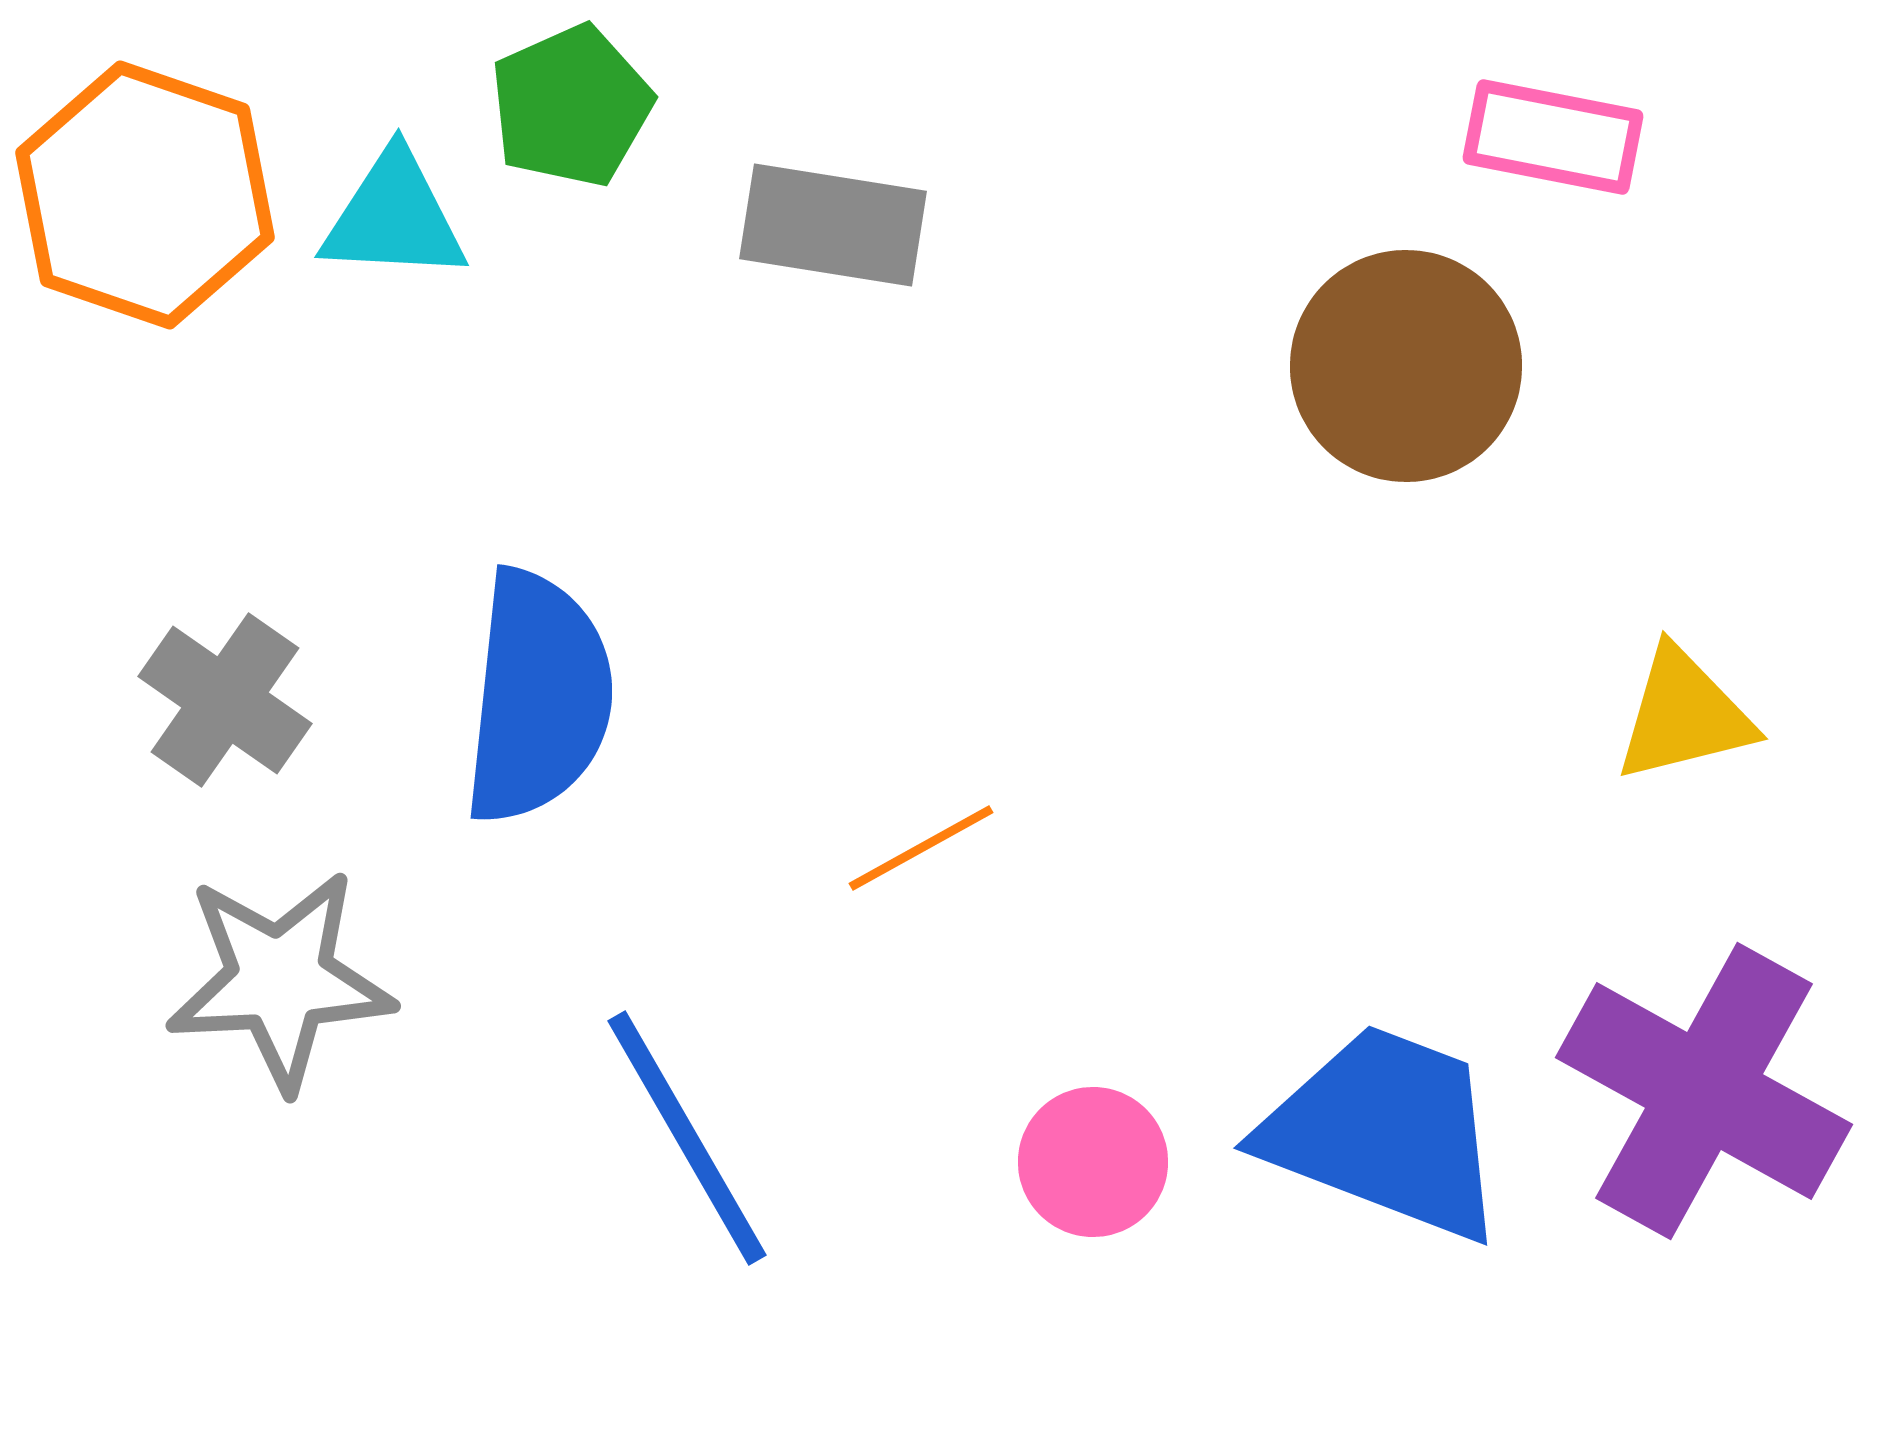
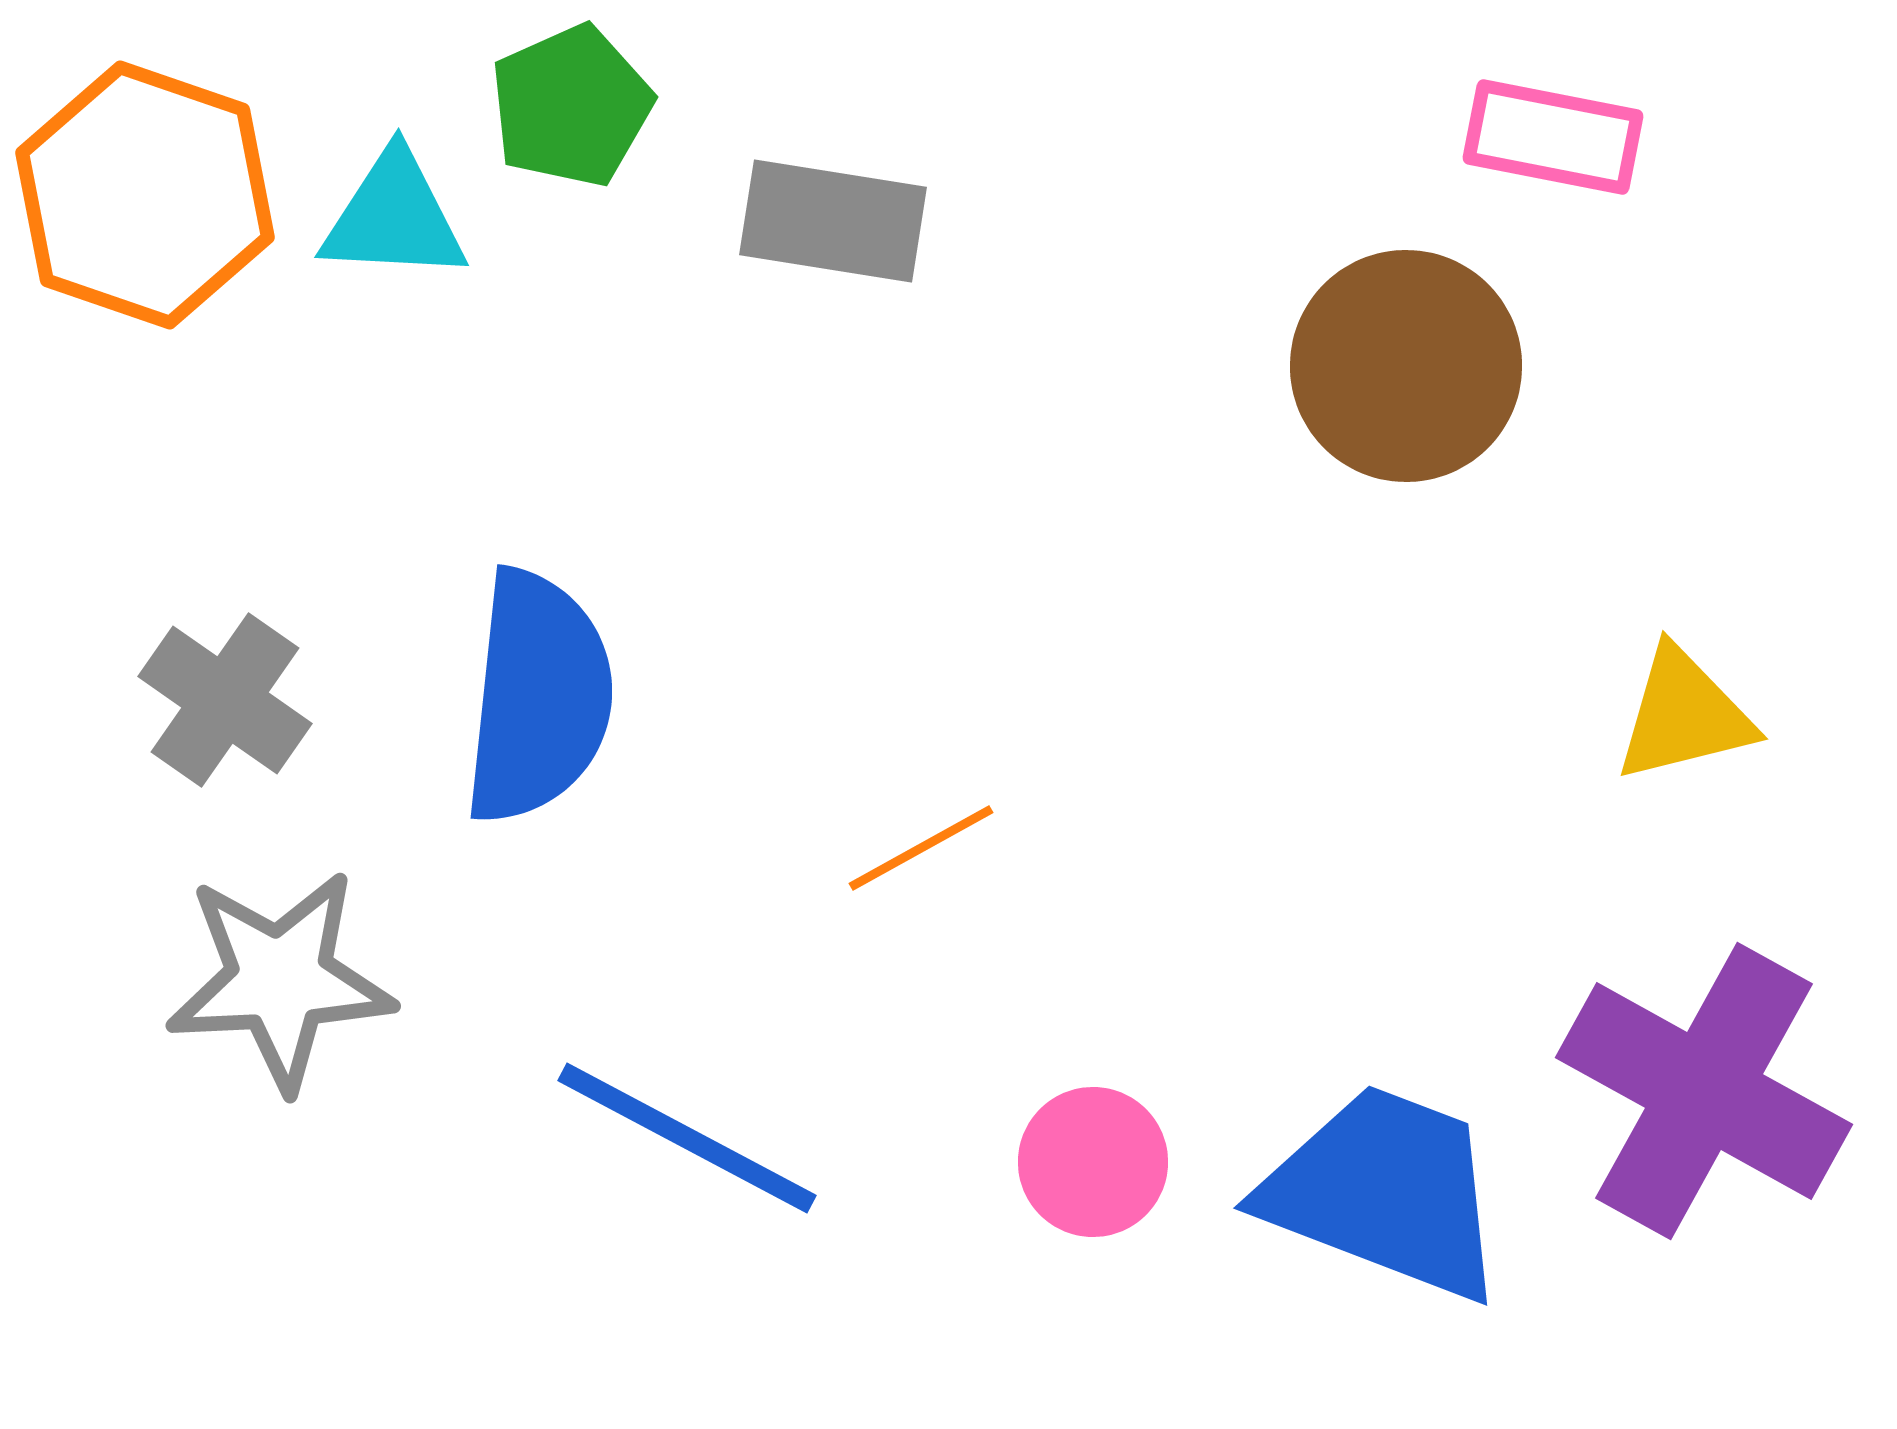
gray rectangle: moved 4 px up
blue trapezoid: moved 60 px down
blue line: rotated 32 degrees counterclockwise
